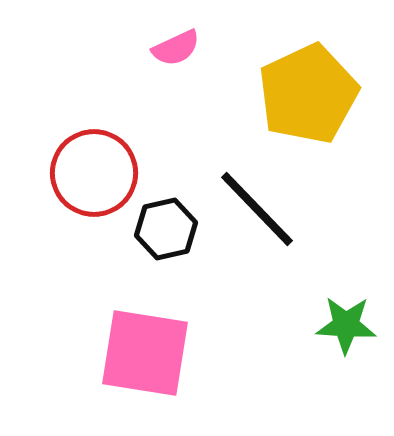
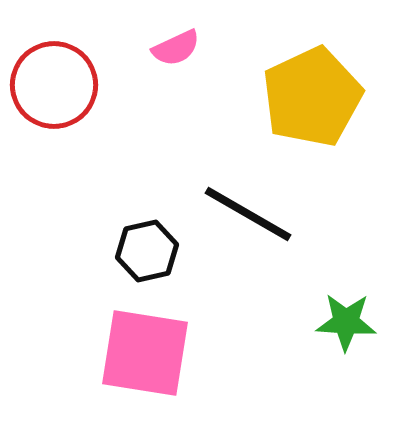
yellow pentagon: moved 4 px right, 3 px down
red circle: moved 40 px left, 88 px up
black line: moved 9 px left, 5 px down; rotated 16 degrees counterclockwise
black hexagon: moved 19 px left, 22 px down
green star: moved 3 px up
